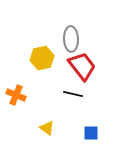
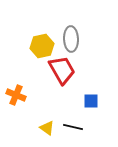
yellow hexagon: moved 12 px up
red trapezoid: moved 20 px left, 4 px down; rotated 8 degrees clockwise
black line: moved 33 px down
blue square: moved 32 px up
